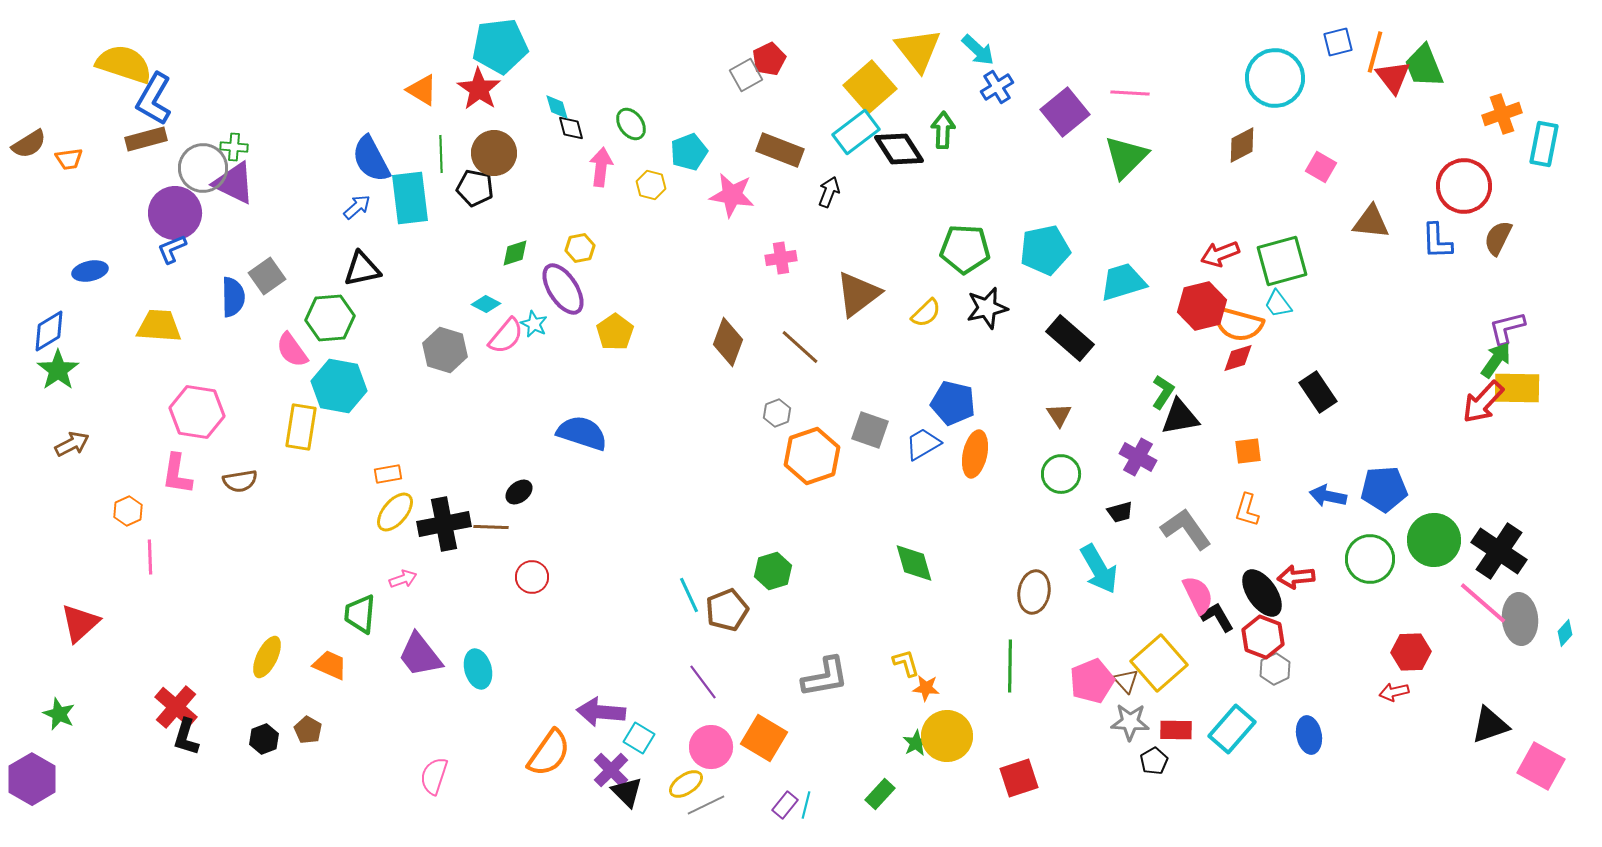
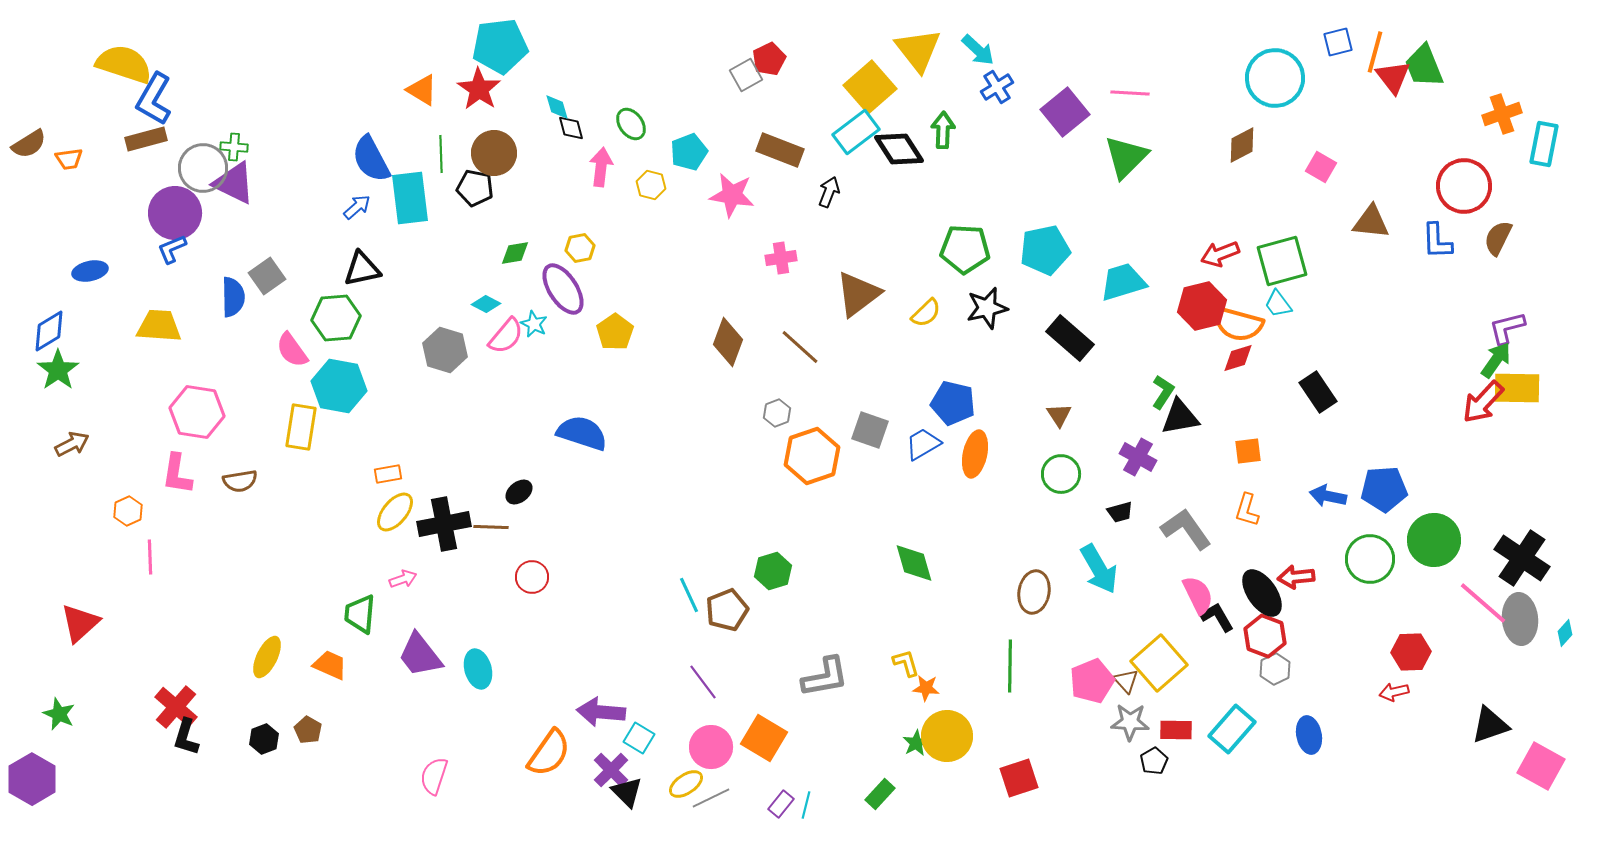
green diamond at (515, 253): rotated 8 degrees clockwise
green hexagon at (330, 318): moved 6 px right
black cross at (1499, 551): moved 23 px right, 7 px down
red hexagon at (1263, 637): moved 2 px right, 1 px up
gray line at (706, 805): moved 5 px right, 7 px up
purple rectangle at (785, 805): moved 4 px left, 1 px up
